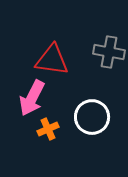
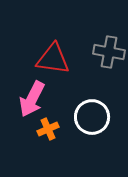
red triangle: moved 1 px right, 1 px up
pink arrow: moved 1 px down
